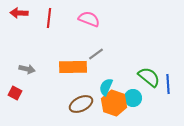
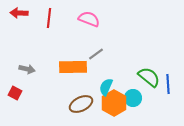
orange hexagon: rotated 10 degrees clockwise
